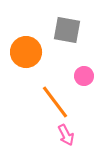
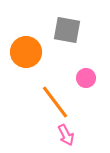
pink circle: moved 2 px right, 2 px down
